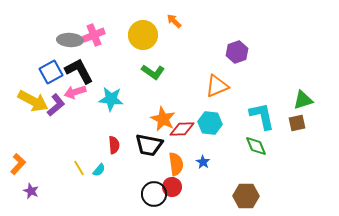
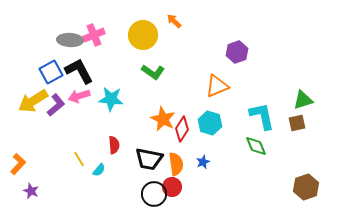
pink arrow: moved 4 px right, 4 px down
yellow arrow: rotated 120 degrees clockwise
cyan hexagon: rotated 10 degrees clockwise
red diamond: rotated 55 degrees counterclockwise
black trapezoid: moved 14 px down
blue star: rotated 16 degrees clockwise
yellow line: moved 9 px up
brown hexagon: moved 60 px right, 9 px up; rotated 20 degrees counterclockwise
